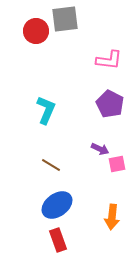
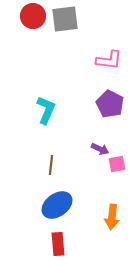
red circle: moved 3 px left, 15 px up
brown line: rotated 66 degrees clockwise
red rectangle: moved 4 px down; rotated 15 degrees clockwise
